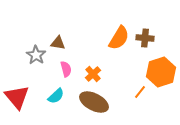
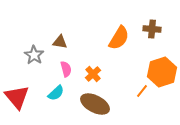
brown cross: moved 7 px right, 9 px up
brown triangle: moved 2 px right, 1 px up
gray star: moved 2 px left
orange hexagon: moved 1 px right
orange line: moved 2 px right, 1 px up
cyan semicircle: moved 3 px up
brown ellipse: moved 1 px right, 2 px down
